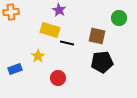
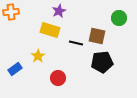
purple star: moved 1 px down; rotated 16 degrees clockwise
black line: moved 9 px right
blue rectangle: rotated 16 degrees counterclockwise
